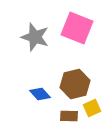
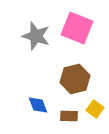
gray star: moved 1 px right, 1 px up
brown hexagon: moved 5 px up
blue diamond: moved 2 px left, 11 px down; rotated 20 degrees clockwise
yellow square: moved 3 px right, 1 px down; rotated 30 degrees counterclockwise
